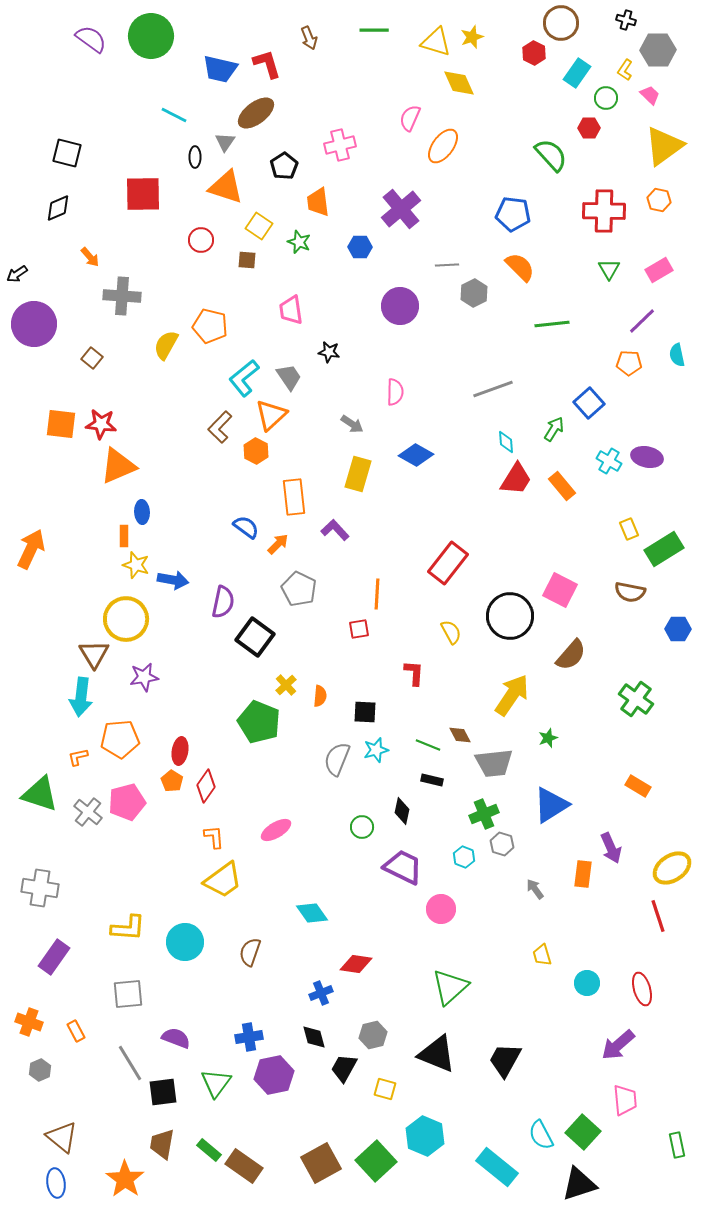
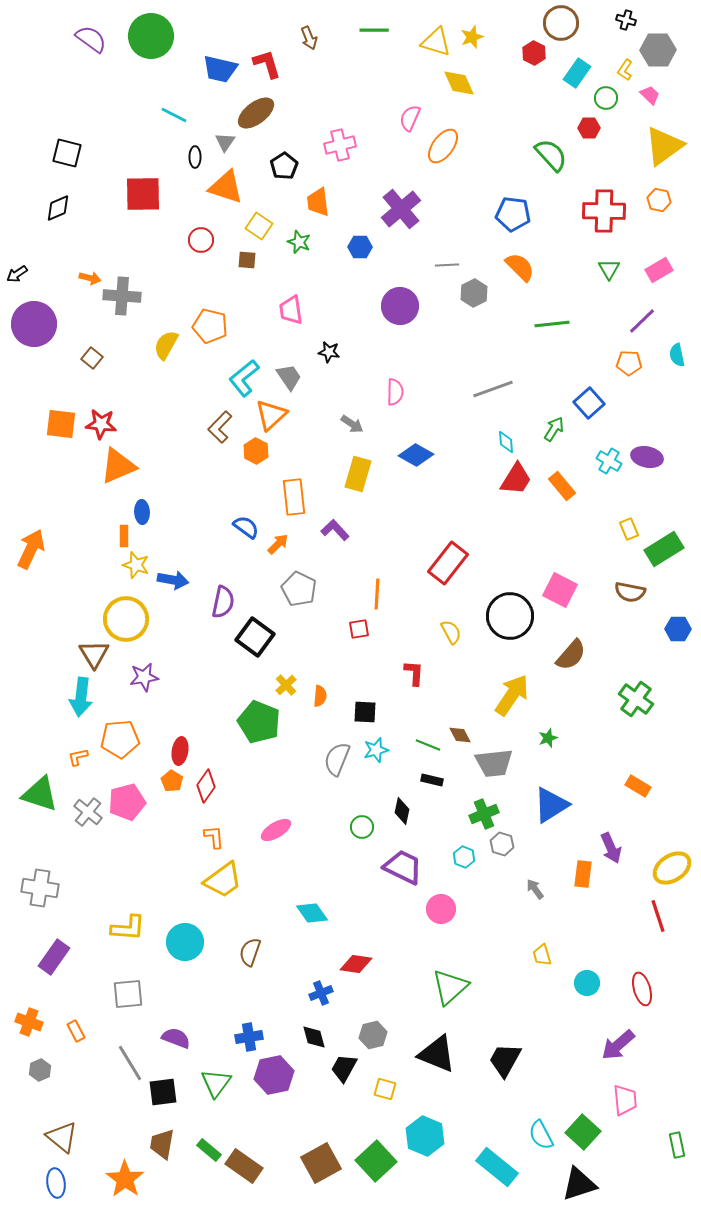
orange arrow at (90, 257): moved 21 px down; rotated 35 degrees counterclockwise
